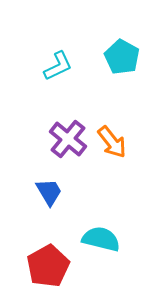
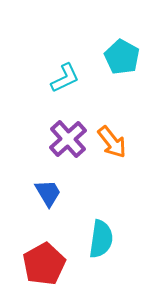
cyan L-shape: moved 7 px right, 12 px down
purple cross: rotated 9 degrees clockwise
blue trapezoid: moved 1 px left, 1 px down
cyan semicircle: rotated 84 degrees clockwise
red pentagon: moved 4 px left, 2 px up
